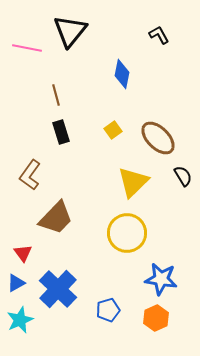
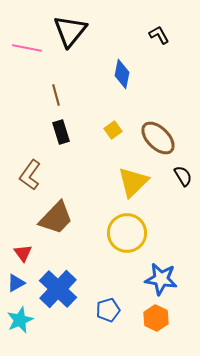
orange hexagon: rotated 10 degrees counterclockwise
